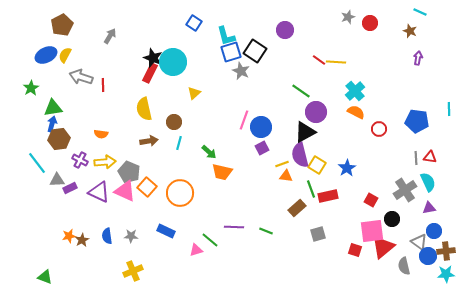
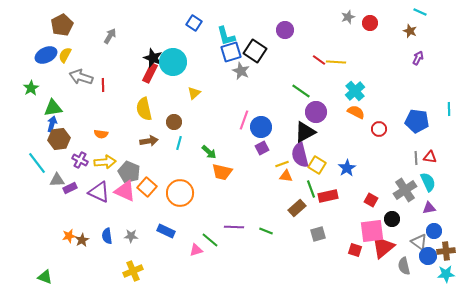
purple arrow at (418, 58): rotated 16 degrees clockwise
